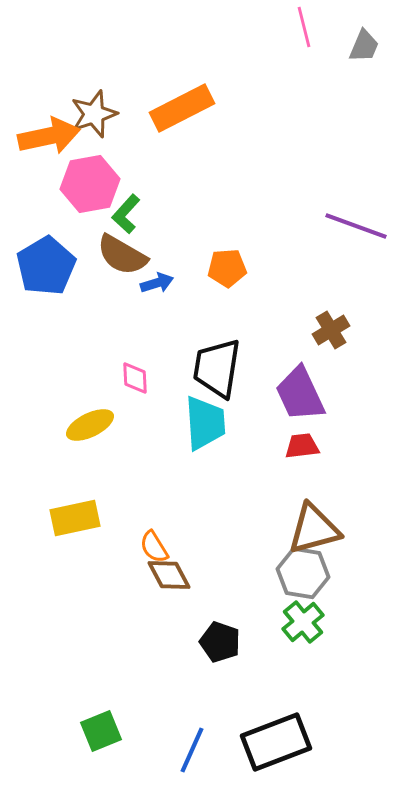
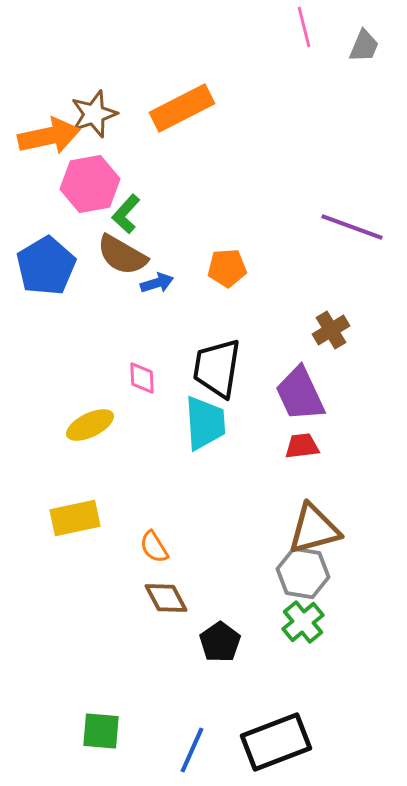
purple line: moved 4 px left, 1 px down
pink diamond: moved 7 px right
brown diamond: moved 3 px left, 23 px down
black pentagon: rotated 18 degrees clockwise
green square: rotated 27 degrees clockwise
